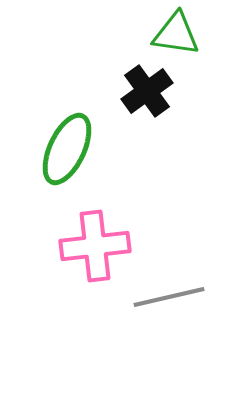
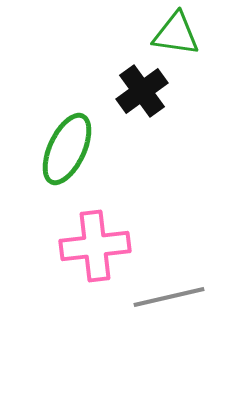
black cross: moved 5 px left
